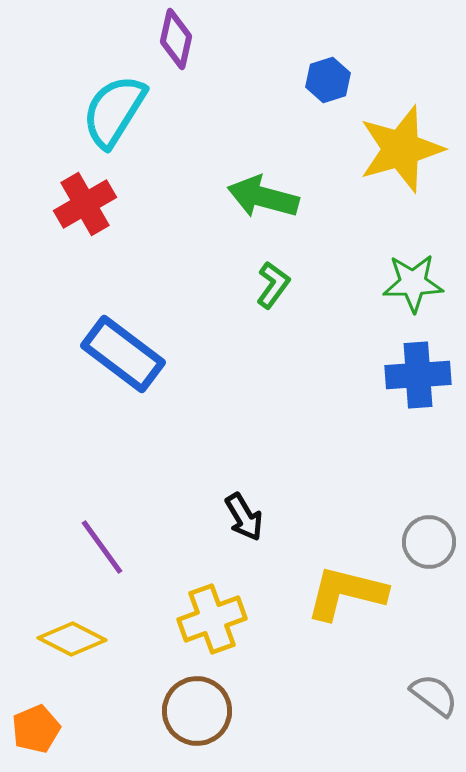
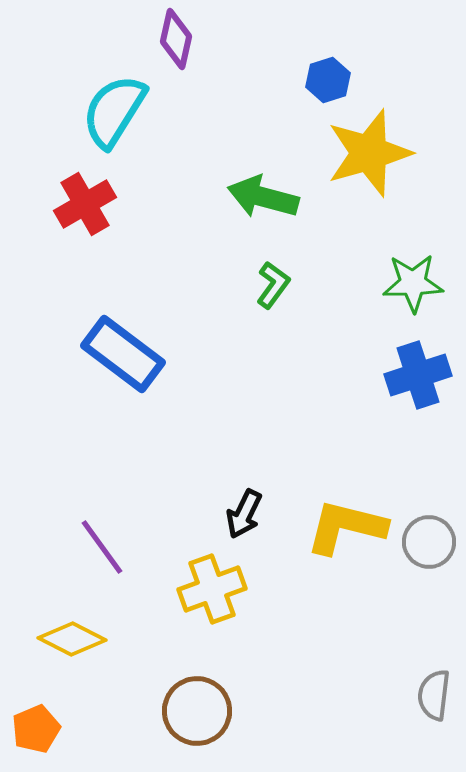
yellow star: moved 32 px left, 4 px down
blue cross: rotated 14 degrees counterclockwise
black arrow: moved 3 px up; rotated 57 degrees clockwise
yellow L-shape: moved 66 px up
yellow cross: moved 30 px up
gray semicircle: rotated 120 degrees counterclockwise
